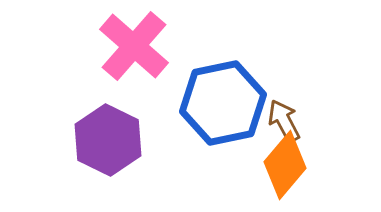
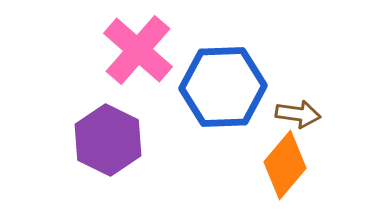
pink cross: moved 4 px right, 4 px down
blue hexagon: moved 16 px up; rotated 10 degrees clockwise
brown arrow: moved 14 px right, 7 px up; rotated 126 degrees clockwise
